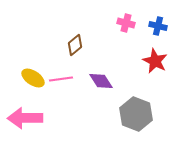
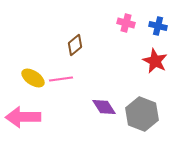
purple diamond: moved 3 px right, 26 px down
gray hexagon: moved 6 px right
pink arrow: moved 2 px left, 1 px up
